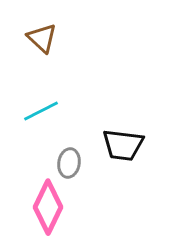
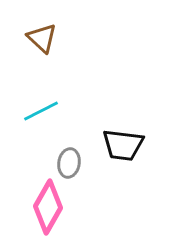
pink diamond: rotated 4 degrees clockwise
